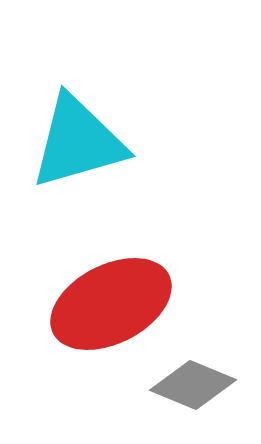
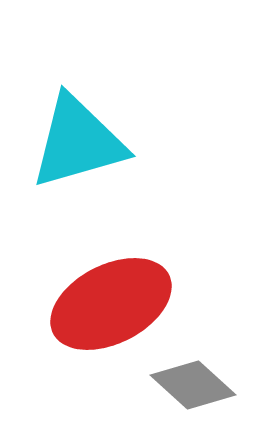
gray diamond: rotated 20 degrees clockwise
